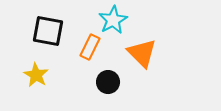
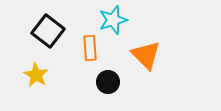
cyan star: rotated 12 degrees clockwise
black square: rotated 28 degrees clockwise
orange rectangle: moved 1 px down; rotated 30 degrees counterclockwise
orange triangle: moved 4 px right, 2 px down
